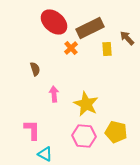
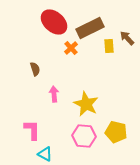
yellow rectangle: moved 2 px right, 3 px up
